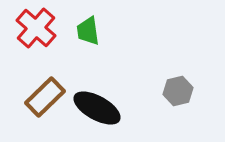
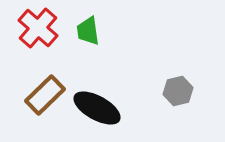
red cross: moved 2 px right
brown rectangle: moved 2 px up
